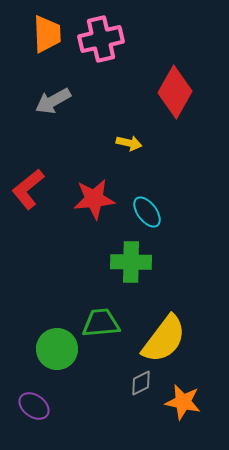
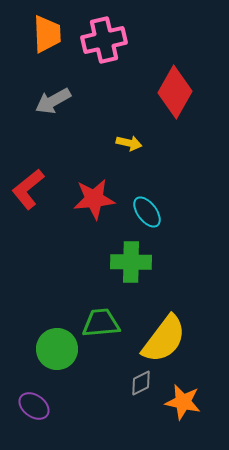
pink cross: moved 3 px right, 1 px down
